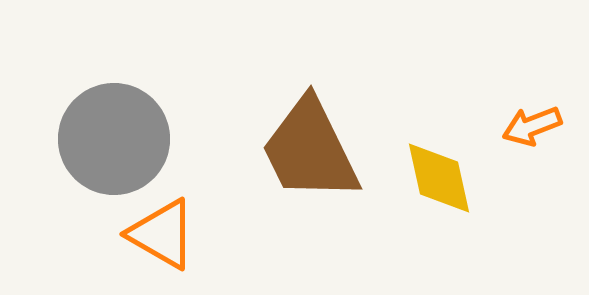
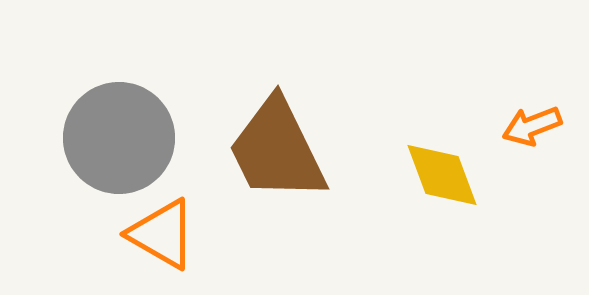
gray circle: moved 5 px right, 1 px up
brown trapezoid: moved 33 px left
yellow diamond: moved 3 px right, 3 px up; rotated 8 degrees counterclockwise
